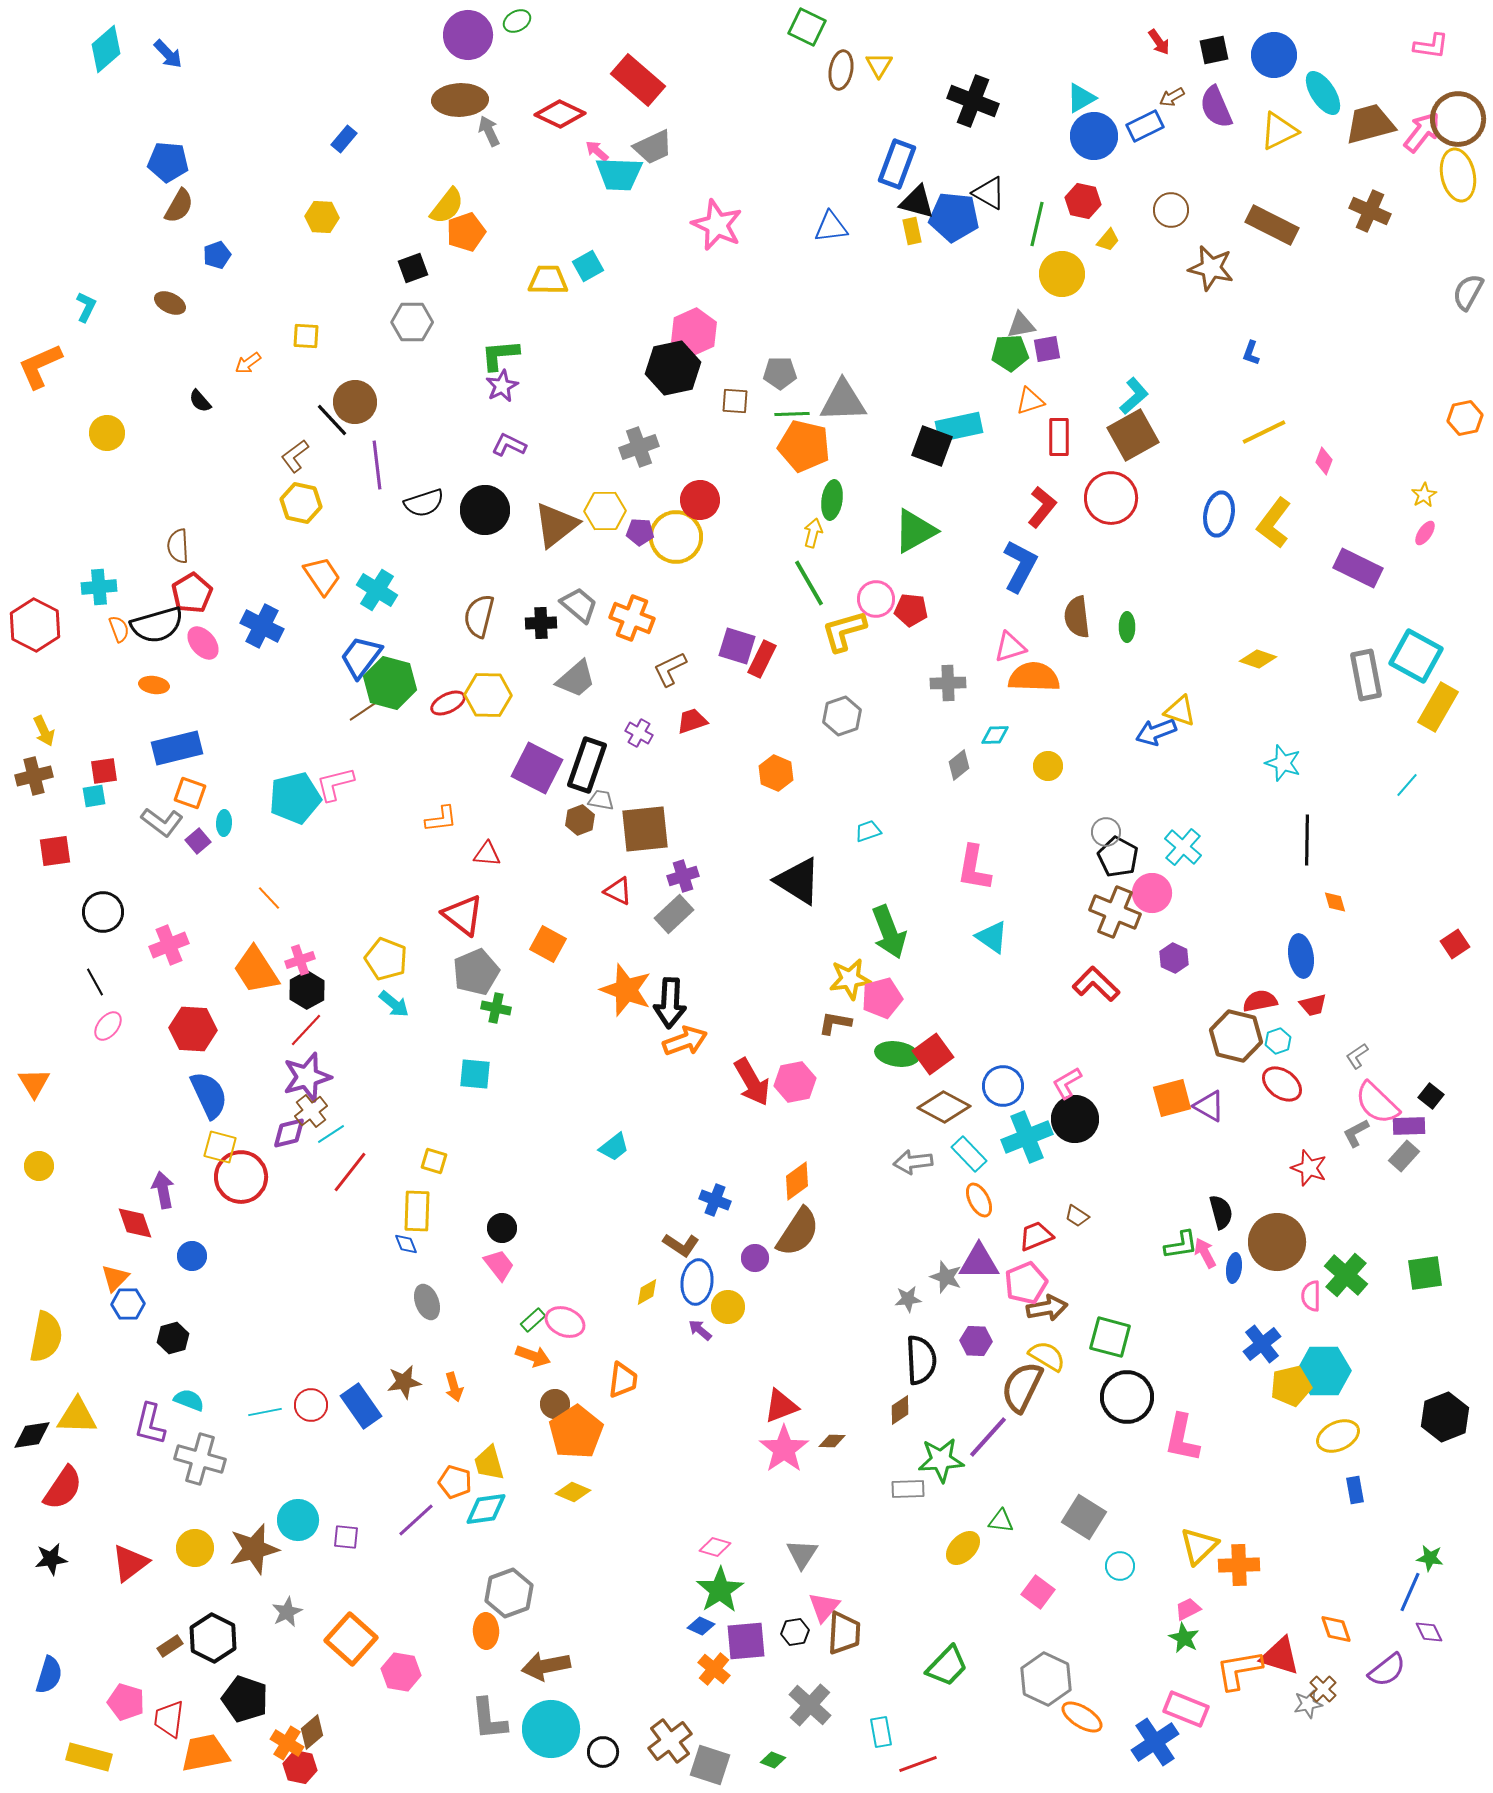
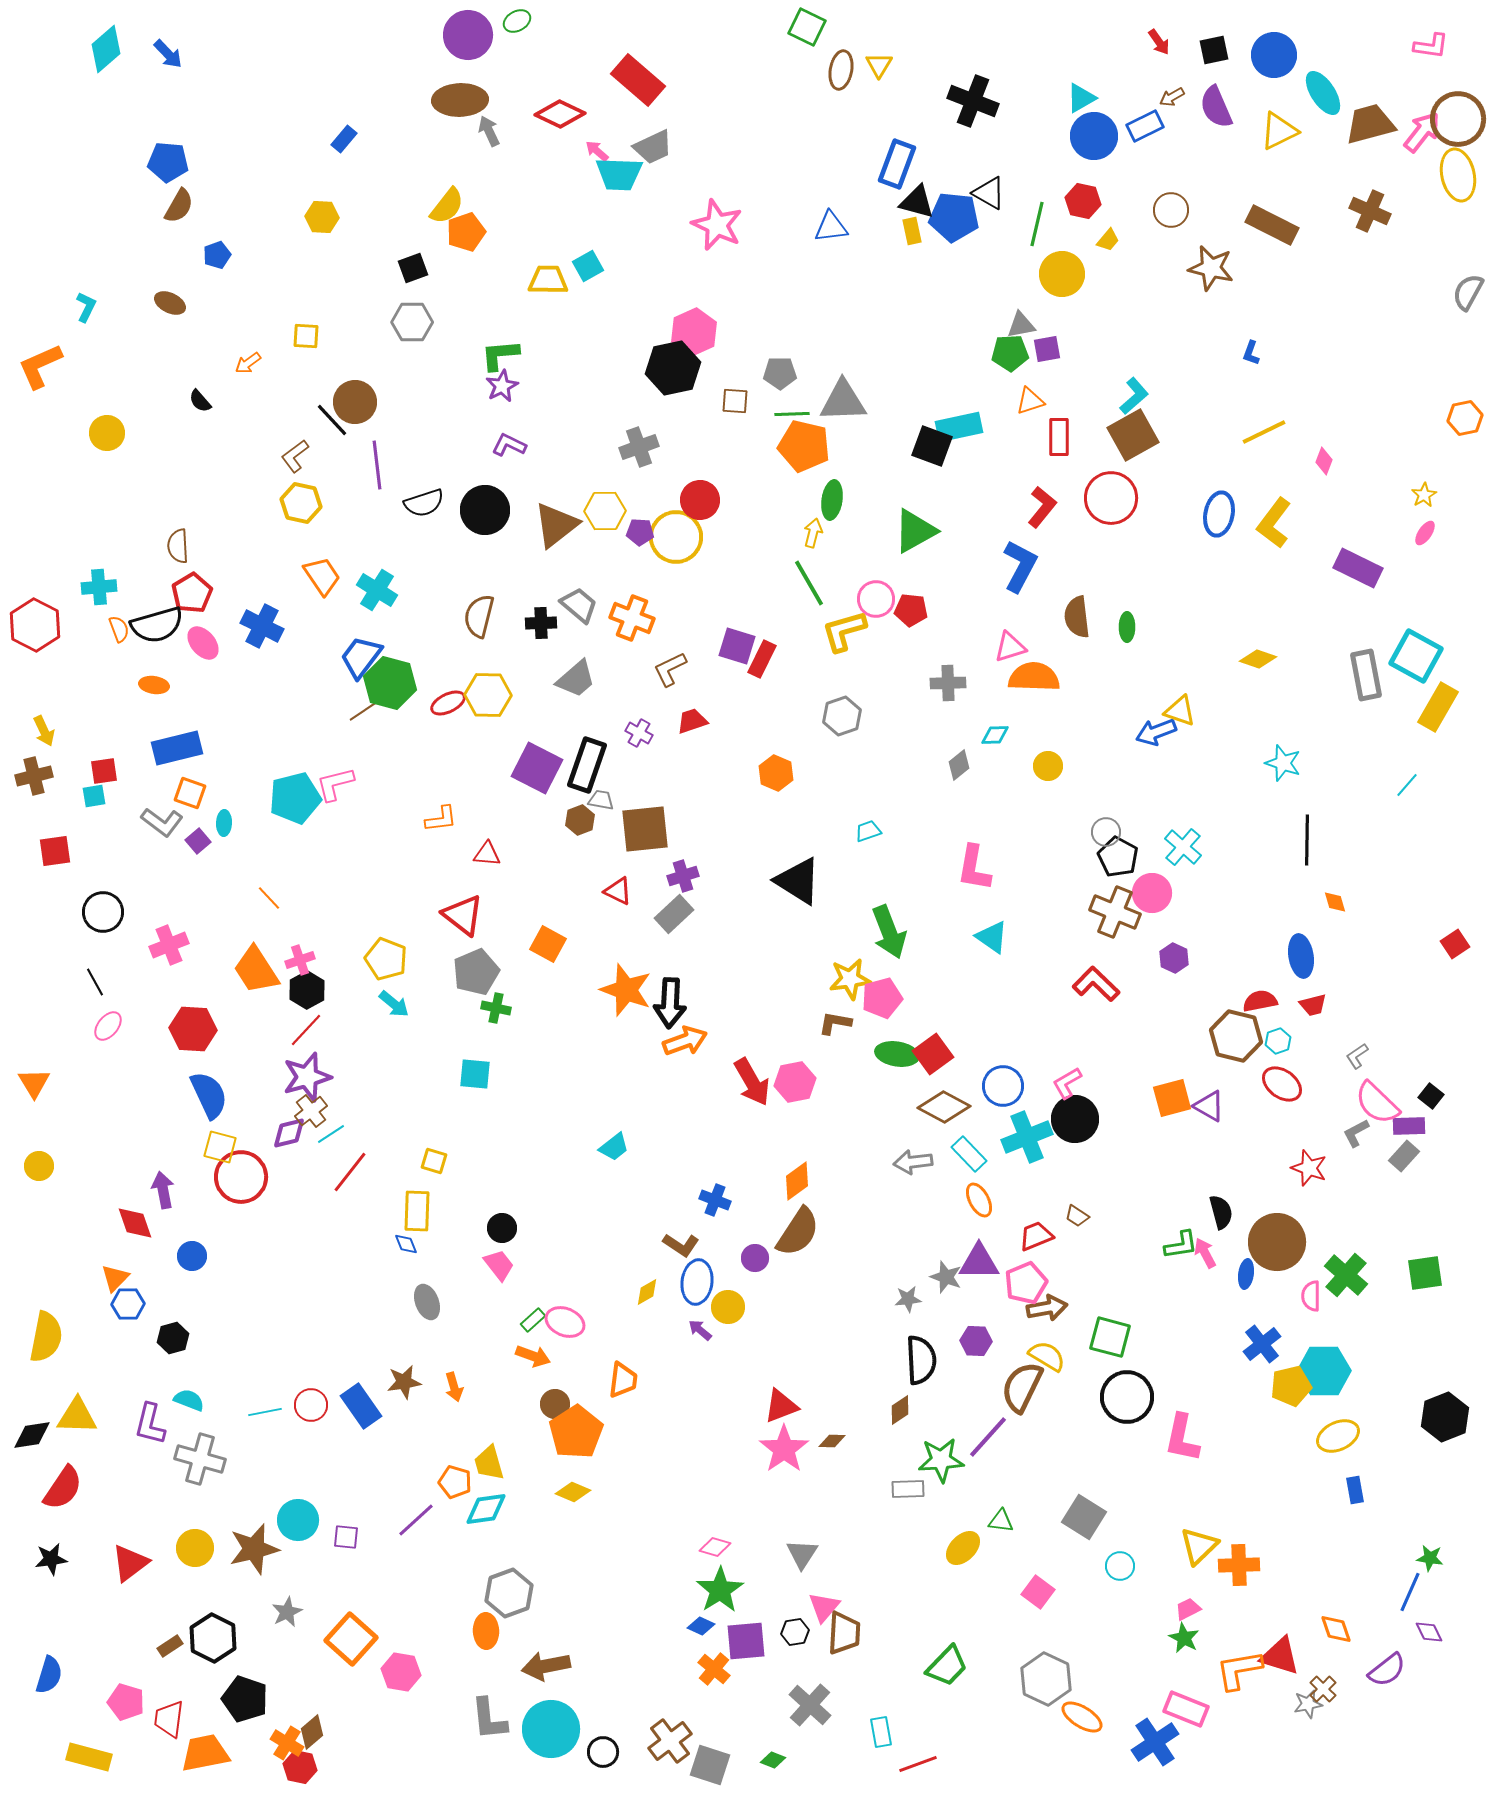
blue ellipse at (1234, 1268): moved 12 px right, 6 px down
